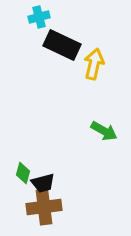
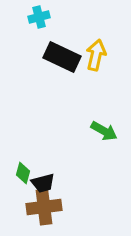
black rectangle: moved 12 px down
yellow arrow: moved 2 px right, 9 px up
